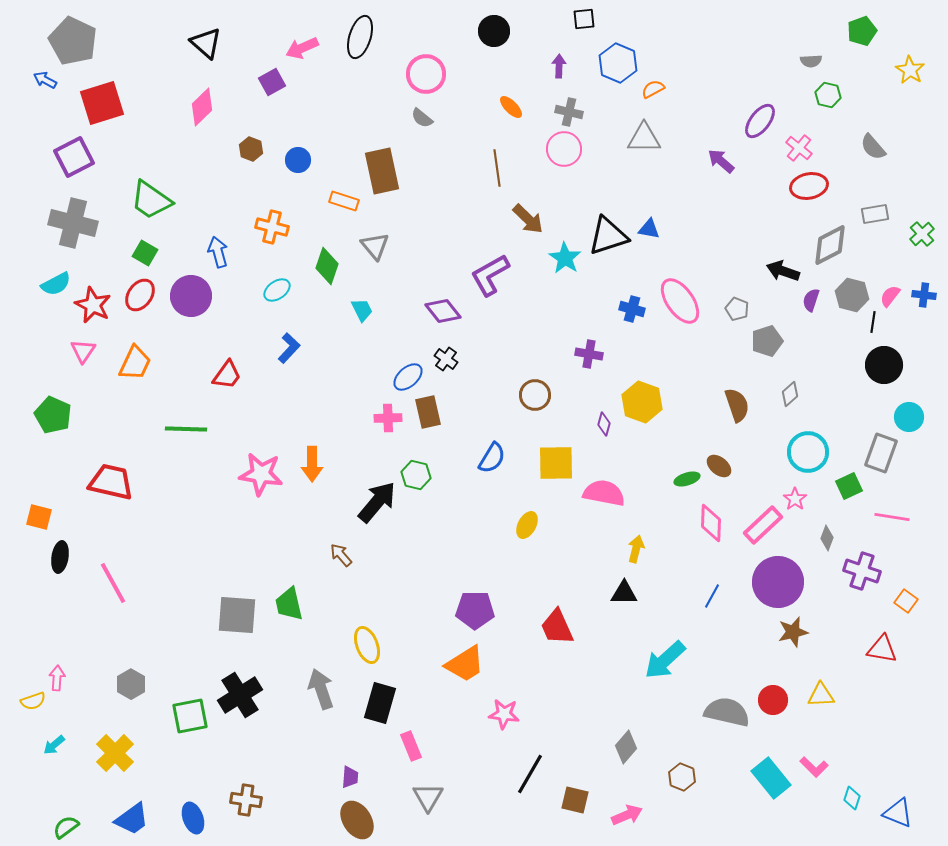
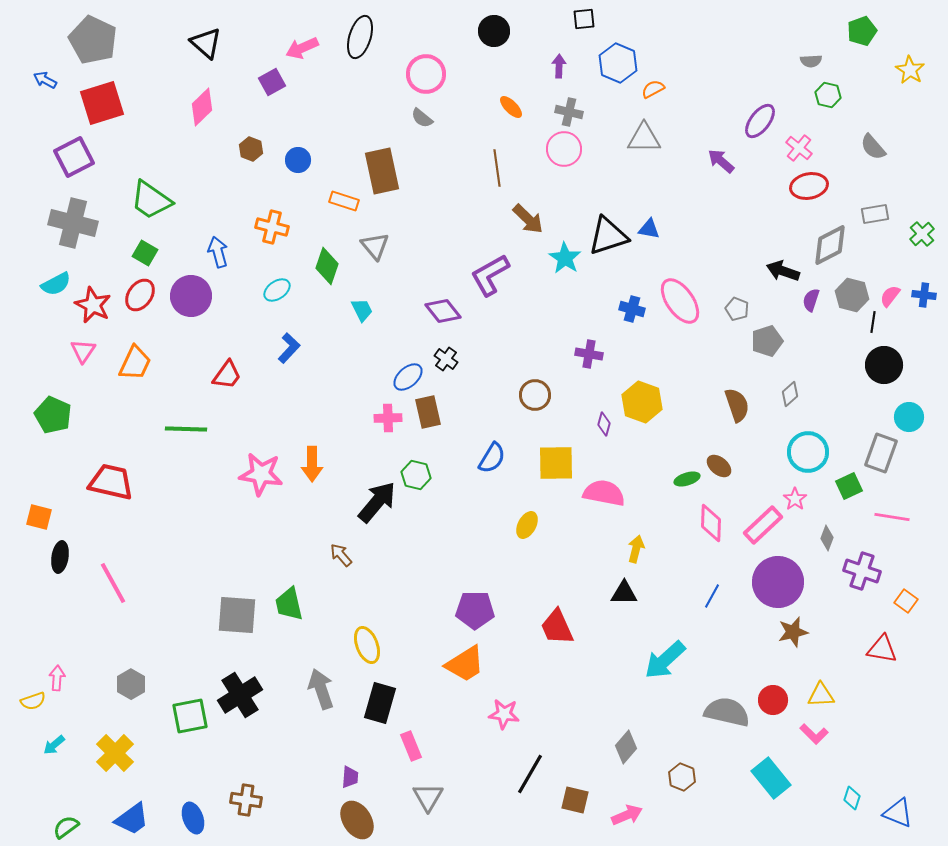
gray pentagon at (73, 41): moved 20 px right, 1 px up
pink L-shape at (814, 767): moved 33 px up
